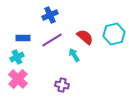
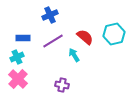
purple line: moved 1 px right, 1 px down
